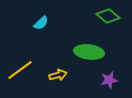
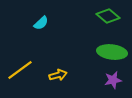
green ellipse: moved 23 px right
purple star: moved 4 px right
